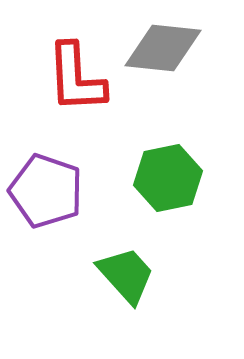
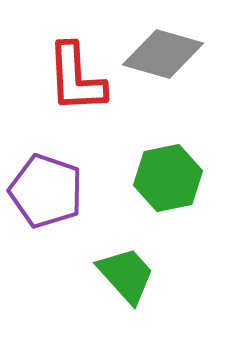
gray diamond: moved 6 px down; rotated 10 degrees clockwise
